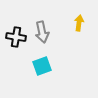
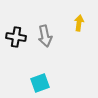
gray arrow: moved 3 px right, 4 px down
cyan square: moved 2 px left, 17 px down
